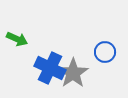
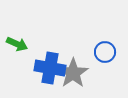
green arrow: moved 5 px down
blue cross: rotated 16 degrees counterclockwise
